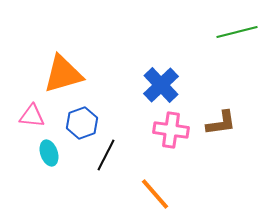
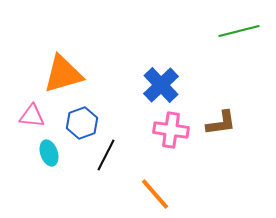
green line: moved 2 px right, 1 px up
